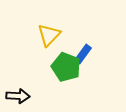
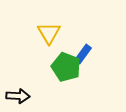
yellow triangle: moved 2 px up; rotated 15 degrees counterclockwise
